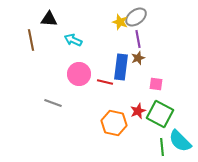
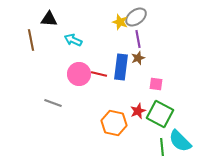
red line: moved 6 px left, 8 px up
